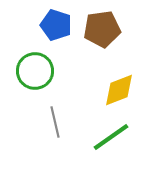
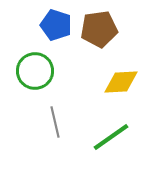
brown pentagon: moved 3 px left
yellow diamond: moved 2 px right, 8 px up; rotated 18 degrees clockwise
